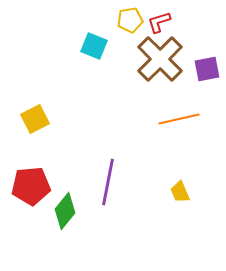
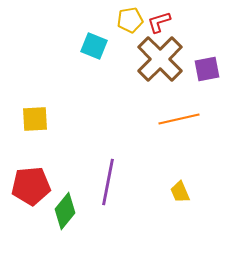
yellow square: rotated 24 degrees clockwise
